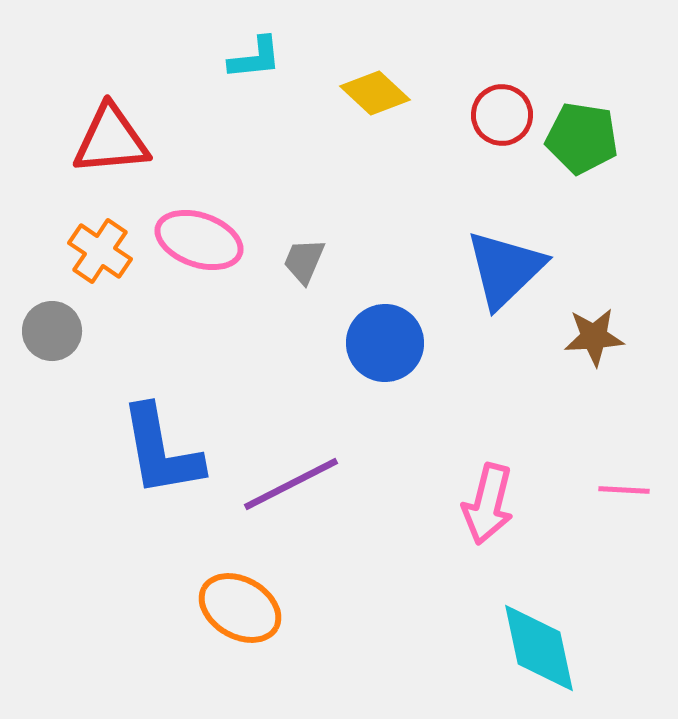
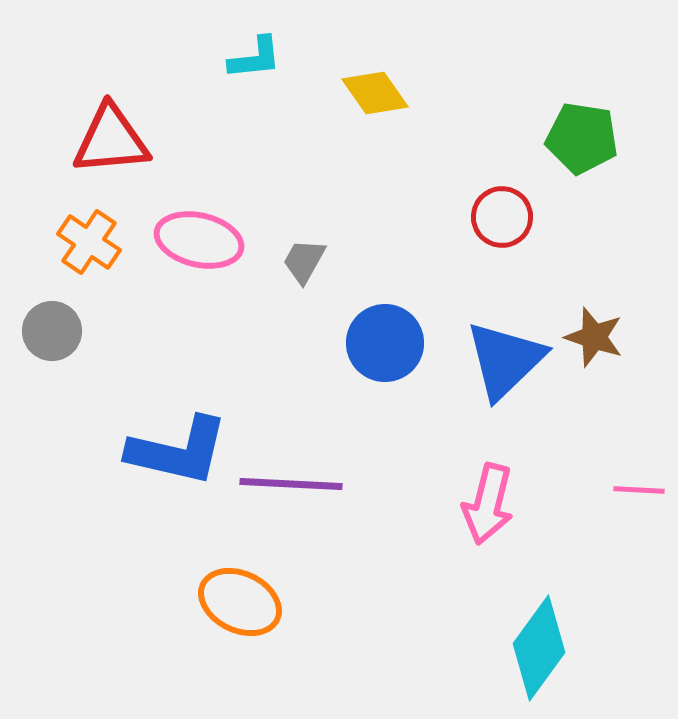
yellow diamond: rotated 12 degrees clockwise
red circle: moved 102 px down
pink ellipse: rotated 6 degrees counterclockwise
orange cross: moved 11 px left, 9 px up
gray trapezoid: rotated 6 degrees clockwise
blue triangle: moved 91 px down
brown star: rotated 22 degrees clockwise
blue L-shape: moved 17 px right; rotated 67 degrees counterclockwise
purple line: rotated 30 degrees clockwise
pink line: moved 15 px right
orange ellipse: moved 6 px up; rotated 4 degrees counterclockwise
cyan diamond: rotated 48 degrees clockwise
